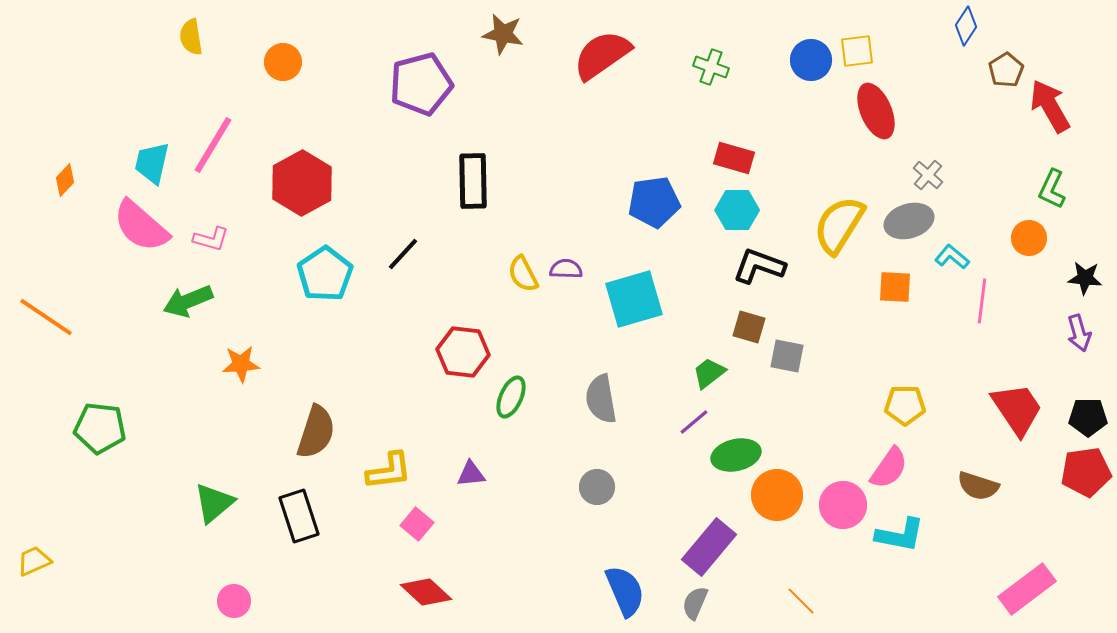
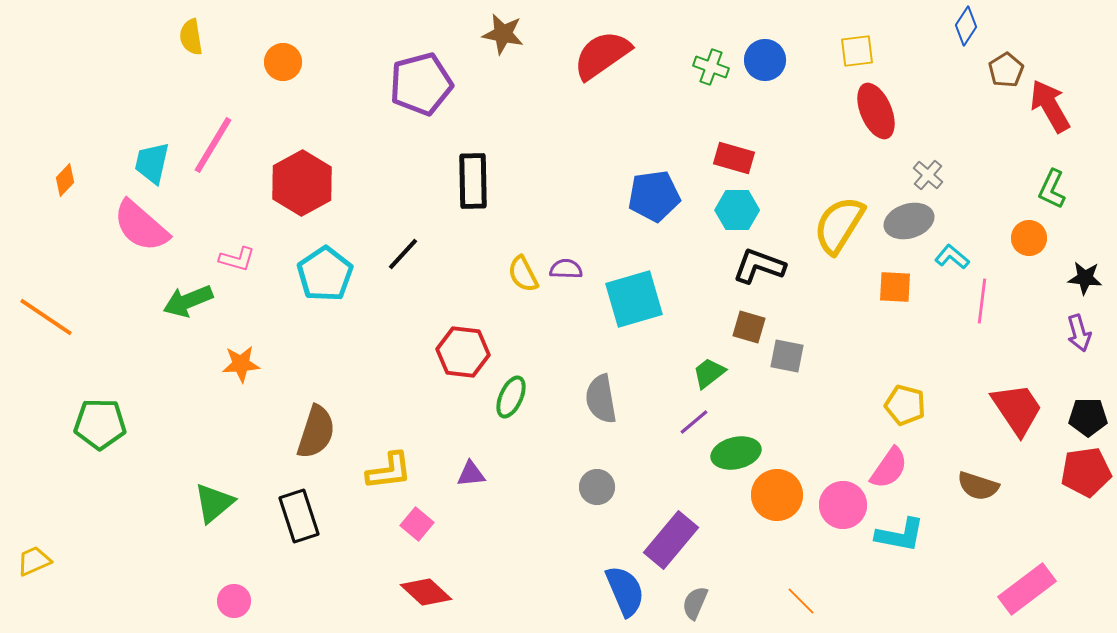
blue circle at (811, 60): moved 46 px left
blue pentagon at (654, 202): moved 6 px up
pink L-shape at (211, 239): moved 26 px right, 20 px down
yellow pentagon at (905, 405): rotated 15 degrees clockwise
green pentagon at (100, 428): moved 4 px up; rotated 6 degrees counterclockwise
green ellipse at (736, 455): moved 2 px up
purple rectangle at (709, 547): moved 38 px left, 7 px up
